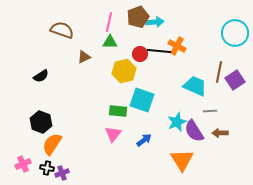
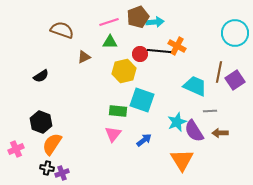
pink line: rotated 60 degrees clockwise
pink cross: moved 7 px left, 15 px up
